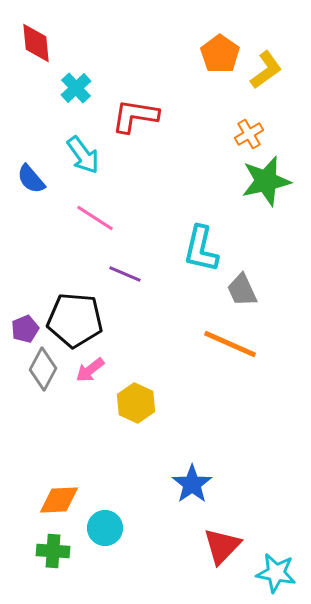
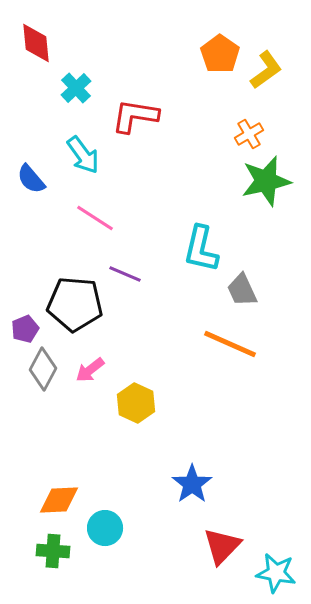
black pentagon: moved 16 px up
